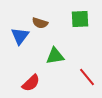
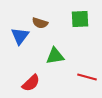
red line: rotated 36 degrees counterclockwise
